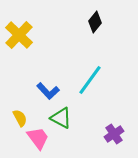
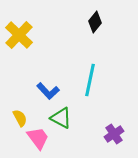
cyan line: rotated 24 degrees counterclockwise
